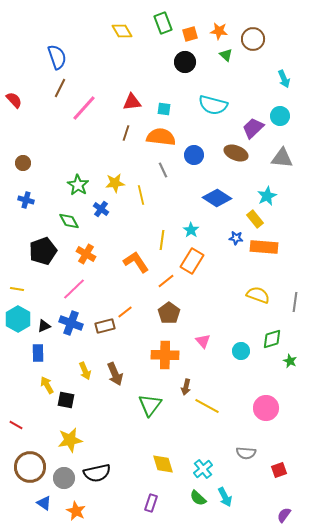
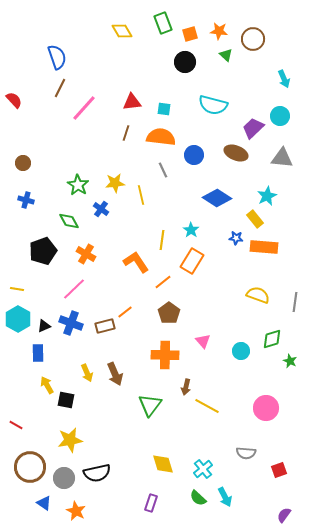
orange line at (166, 281): moved 3 px left, 1 px down
yellow arrow at (85, 371): moved 2 px right, 2 px down
